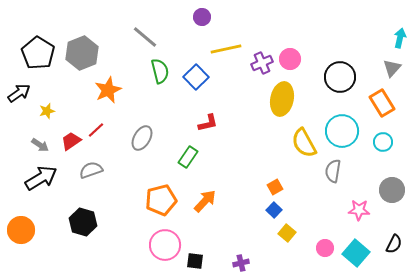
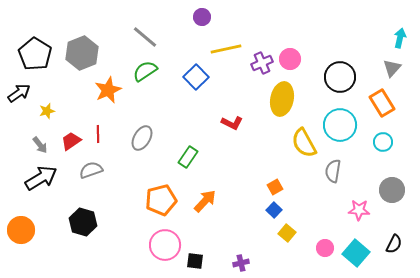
black pentagon at (38, 53): moved 3 px left, 1 px down
green semicircle at (160, 71): moved 15 px left; rotated 110 degrees counterclockwise
red L-shape at (208, 123): moved 24 px right; rotated 40 degrees clockwise
red line at (96, 130): moved 2 px right, 4 px down; rotated 48 degrees counterclockwise
cyan circle at (342, 131): moved 2 px left, 6 px up
gray arrow at (40, 145): rotated 18 degrees clockwise
